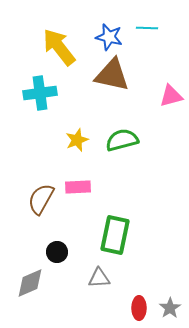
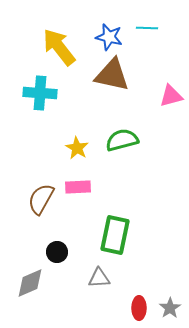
cyan cross: rotated 12 degrees clockwise
yellow star: moved 8 px down; rotated 20 degrees counterclockwise
